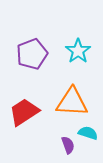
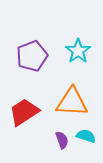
purple pentagon: moved 2 px down
cyan semicircle: moved 2 px left, 3 px down
purple semicircle: moved 6 px left, 5 px up
